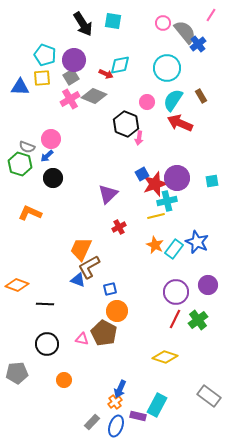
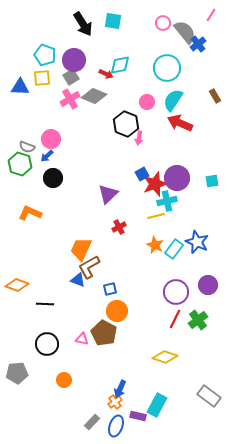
brown rectangle at (201, 96): moved 14 px right
